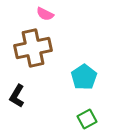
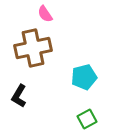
pink semicircle: rotated 30 degrees clockwise
cyan pentagon: rotated 20 degrees clockwise
black L-shape: moved 2 px right
